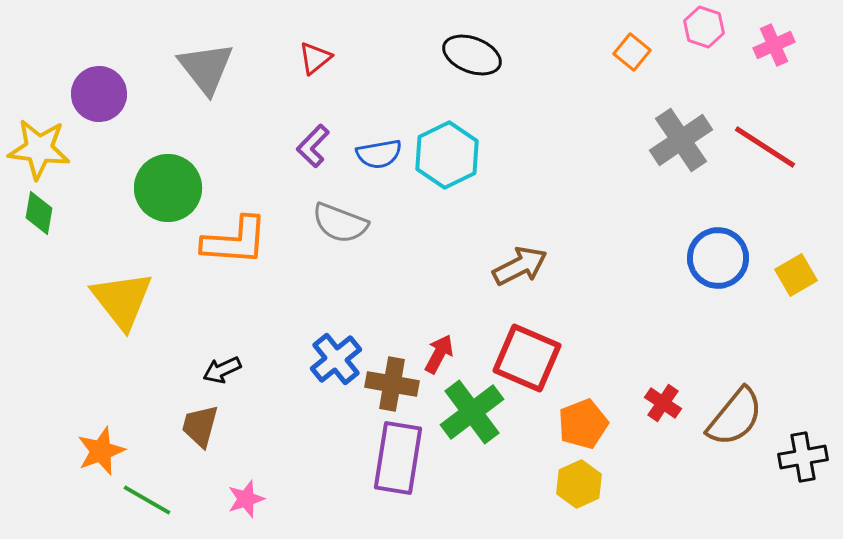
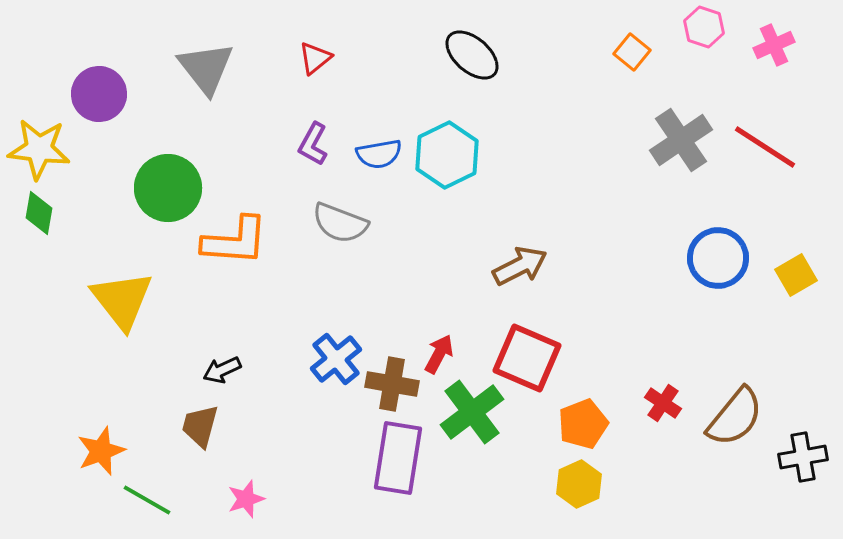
black ellipse: rotated 20 degrees clockwise
purple L-shape: moved 2 px up; rotated 15 degrees counterclockwise
